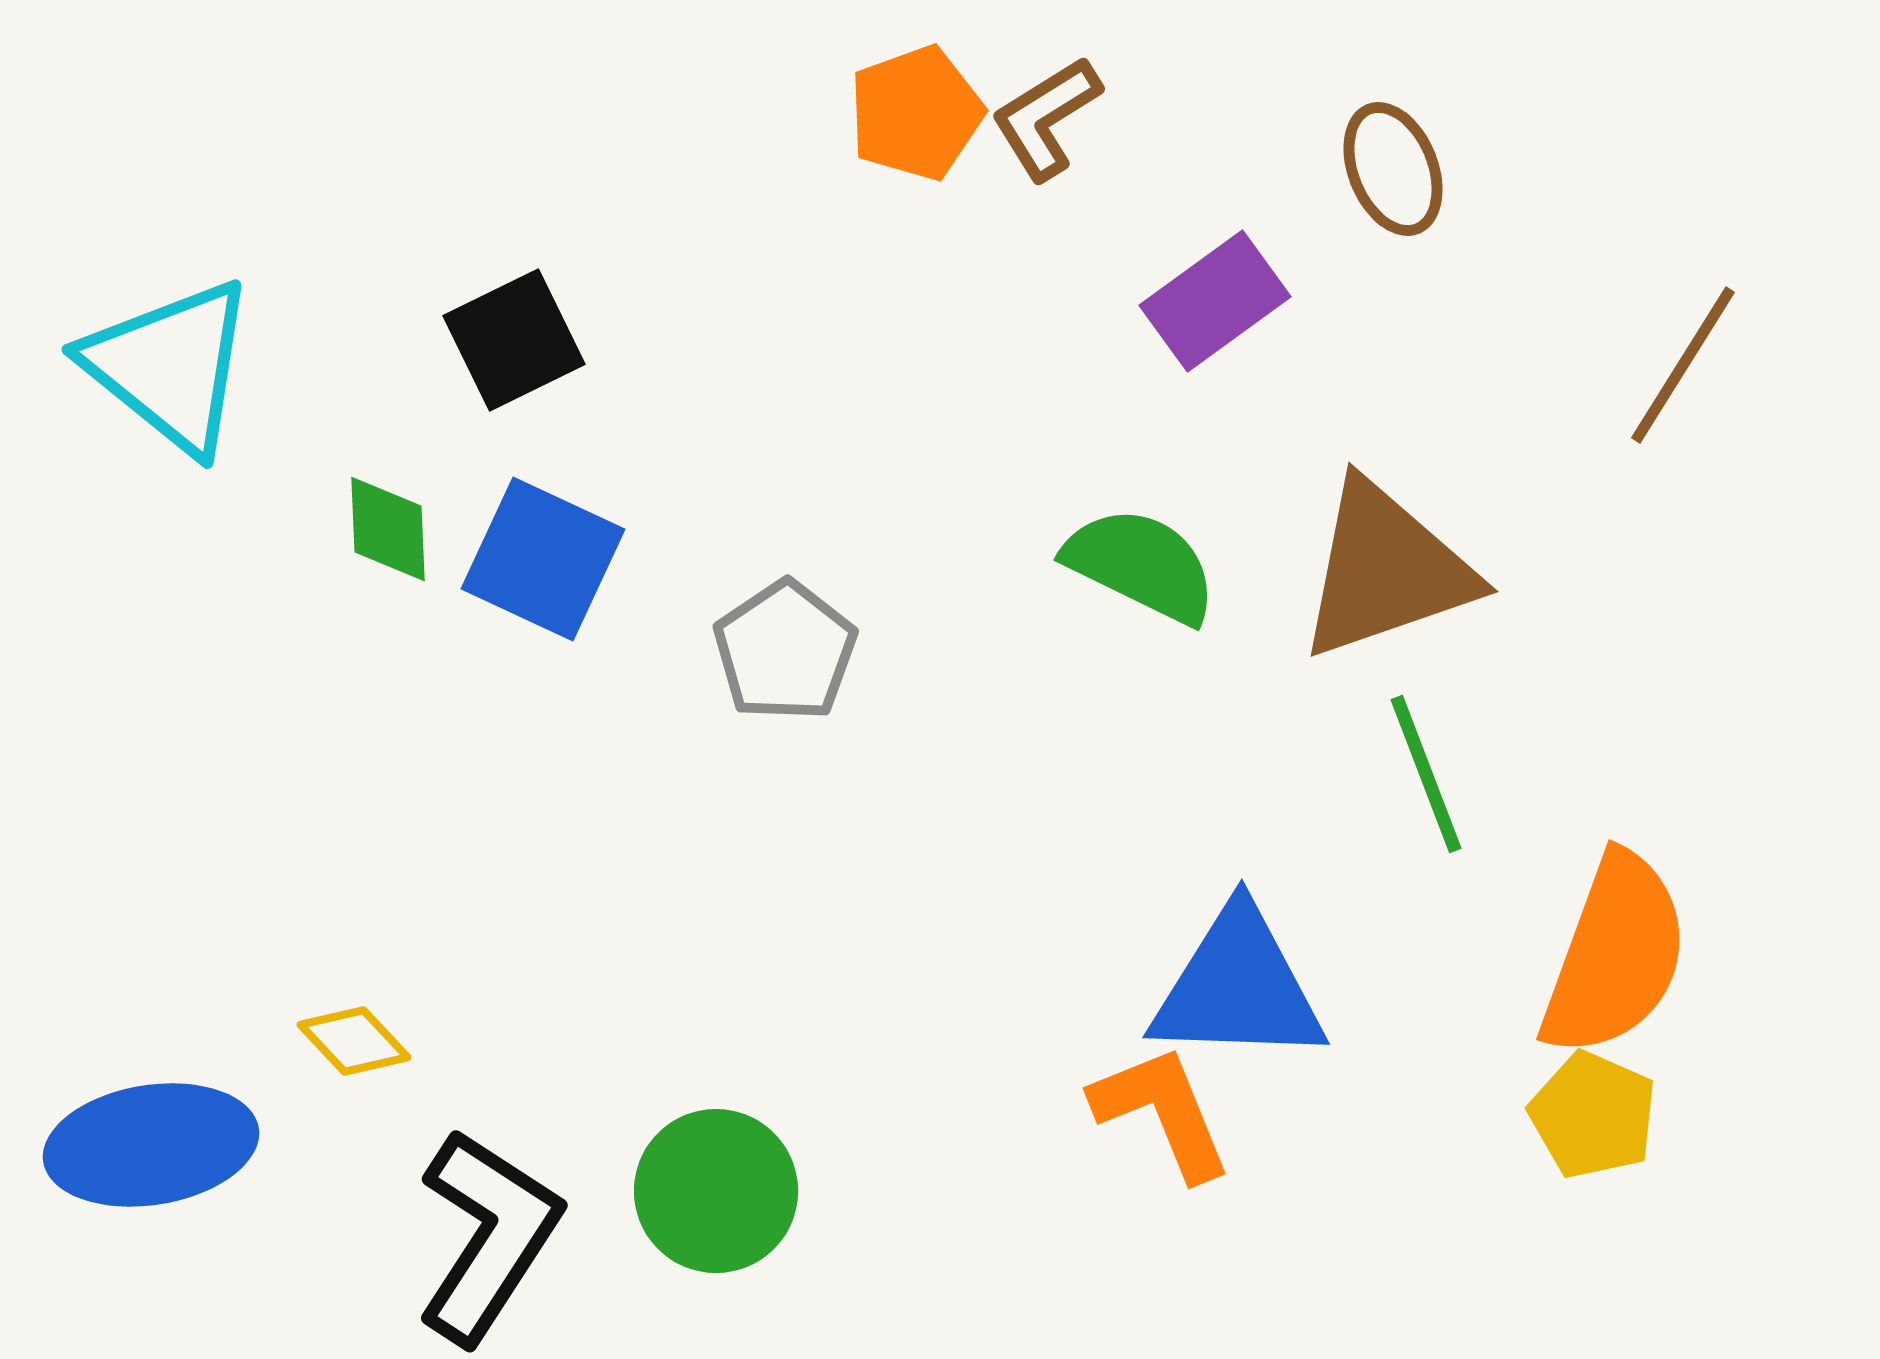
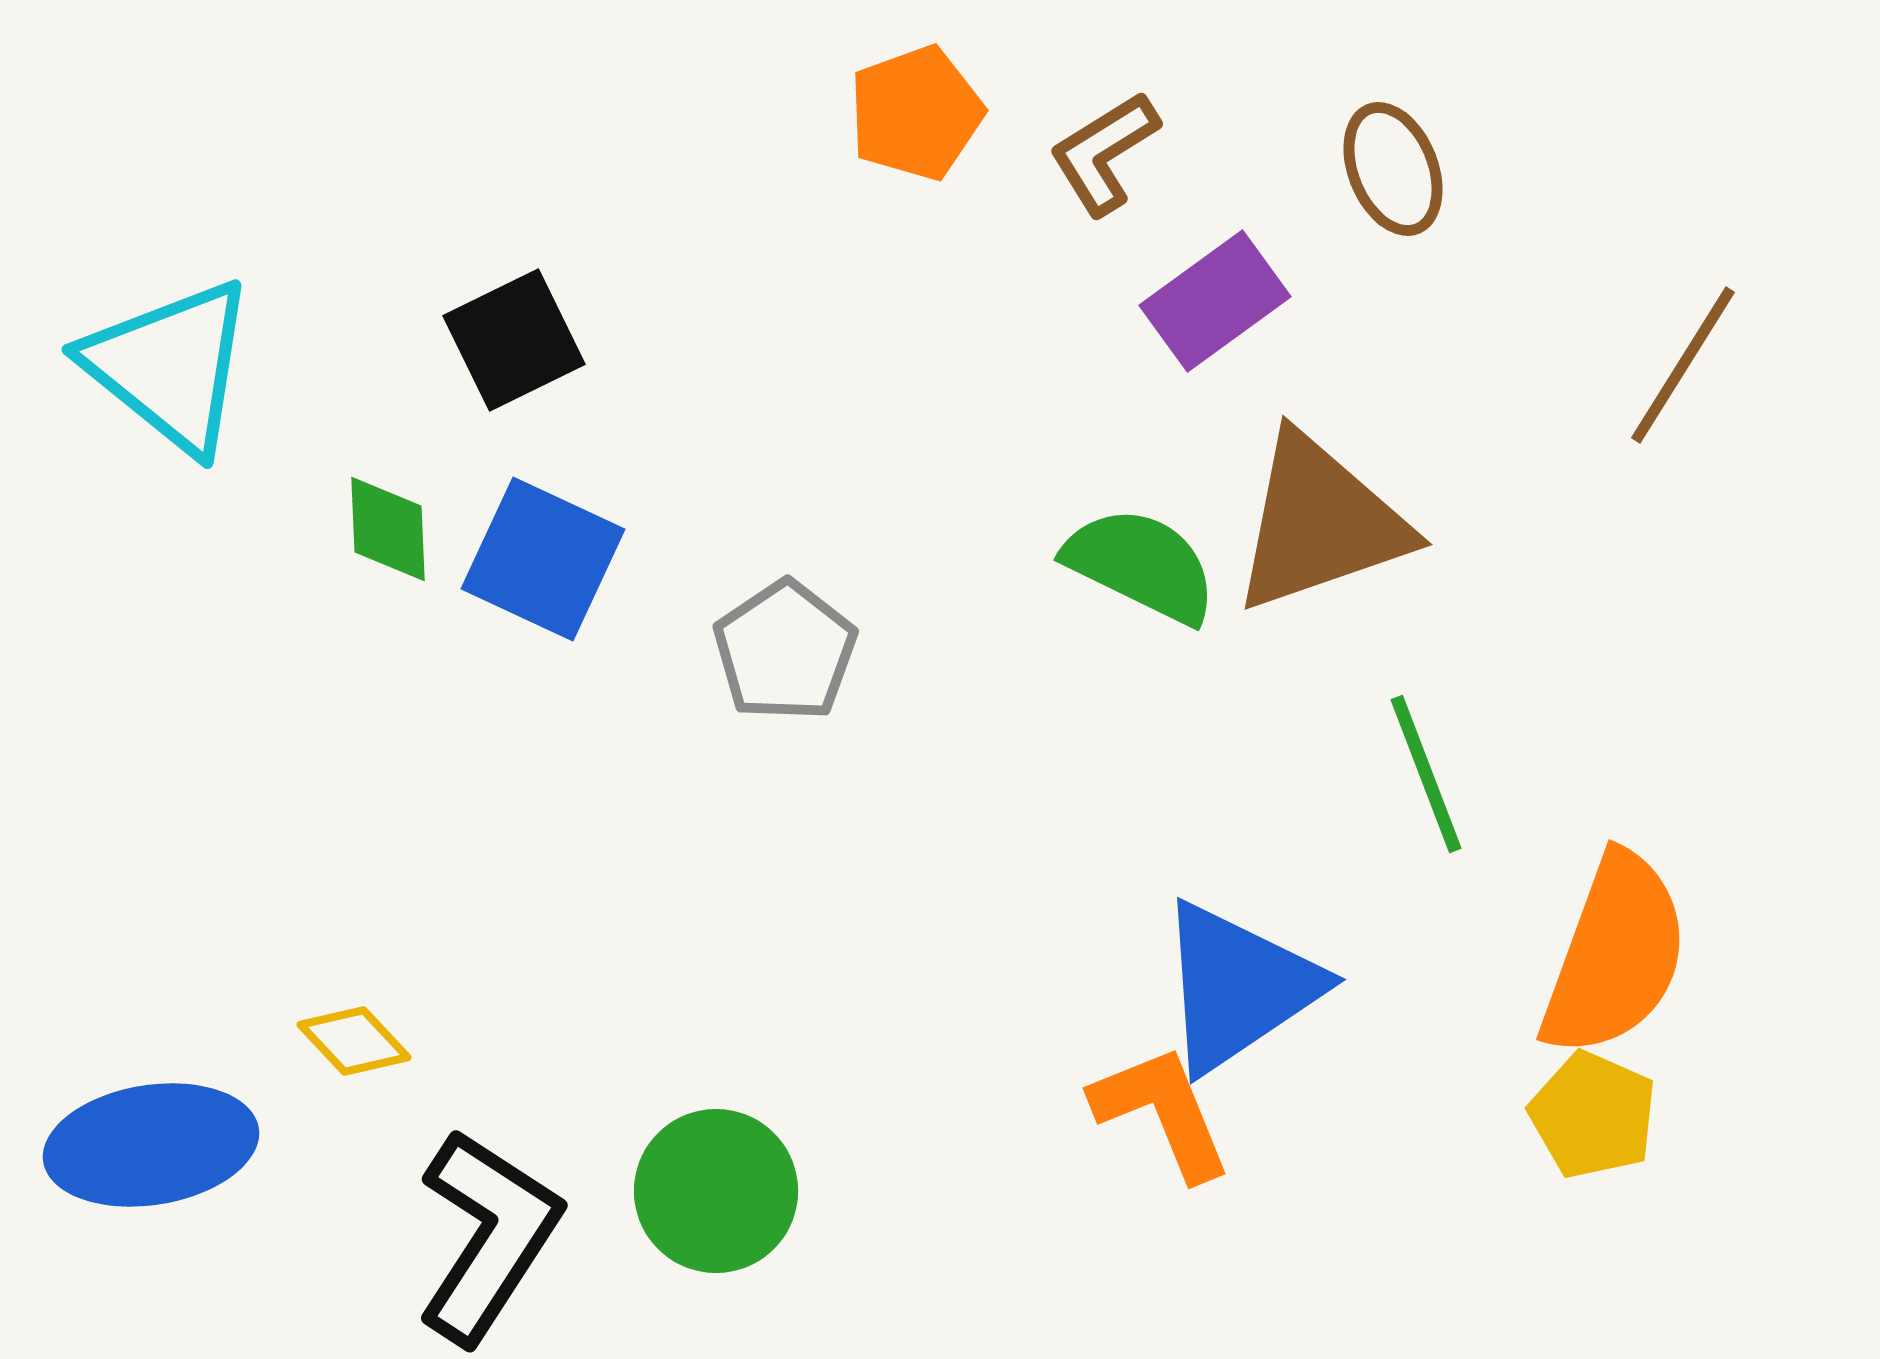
brown L-shape: moved 58 px right, 35 px down
brown triangle: moved 66 px left, 47 px up
blue triangle: rotated 36 degrees counterclockwise
